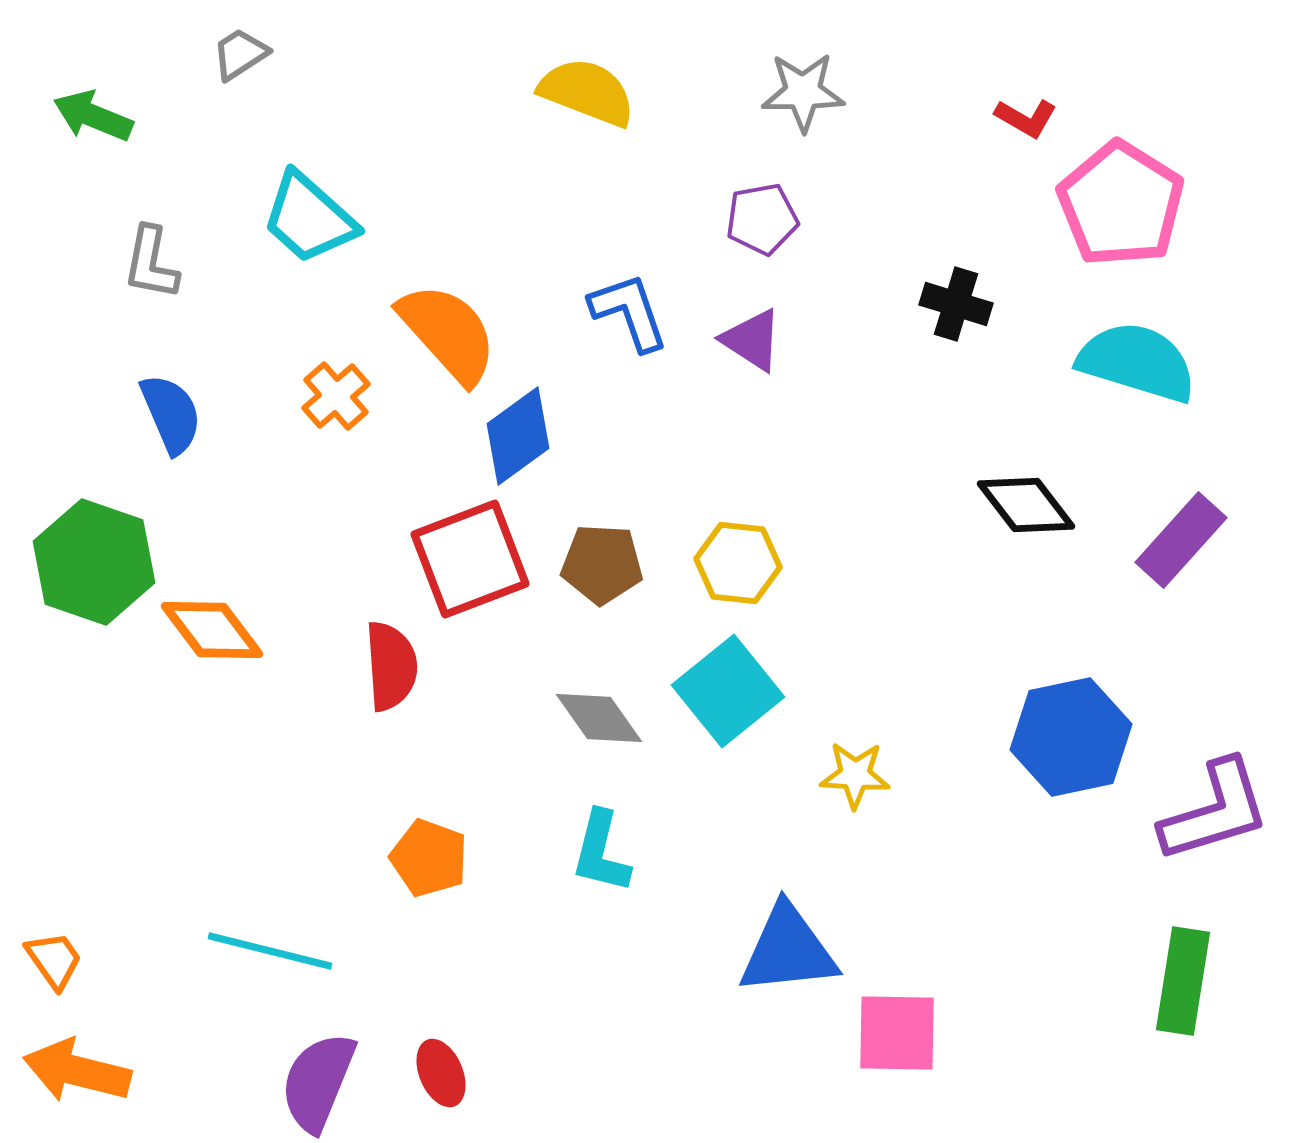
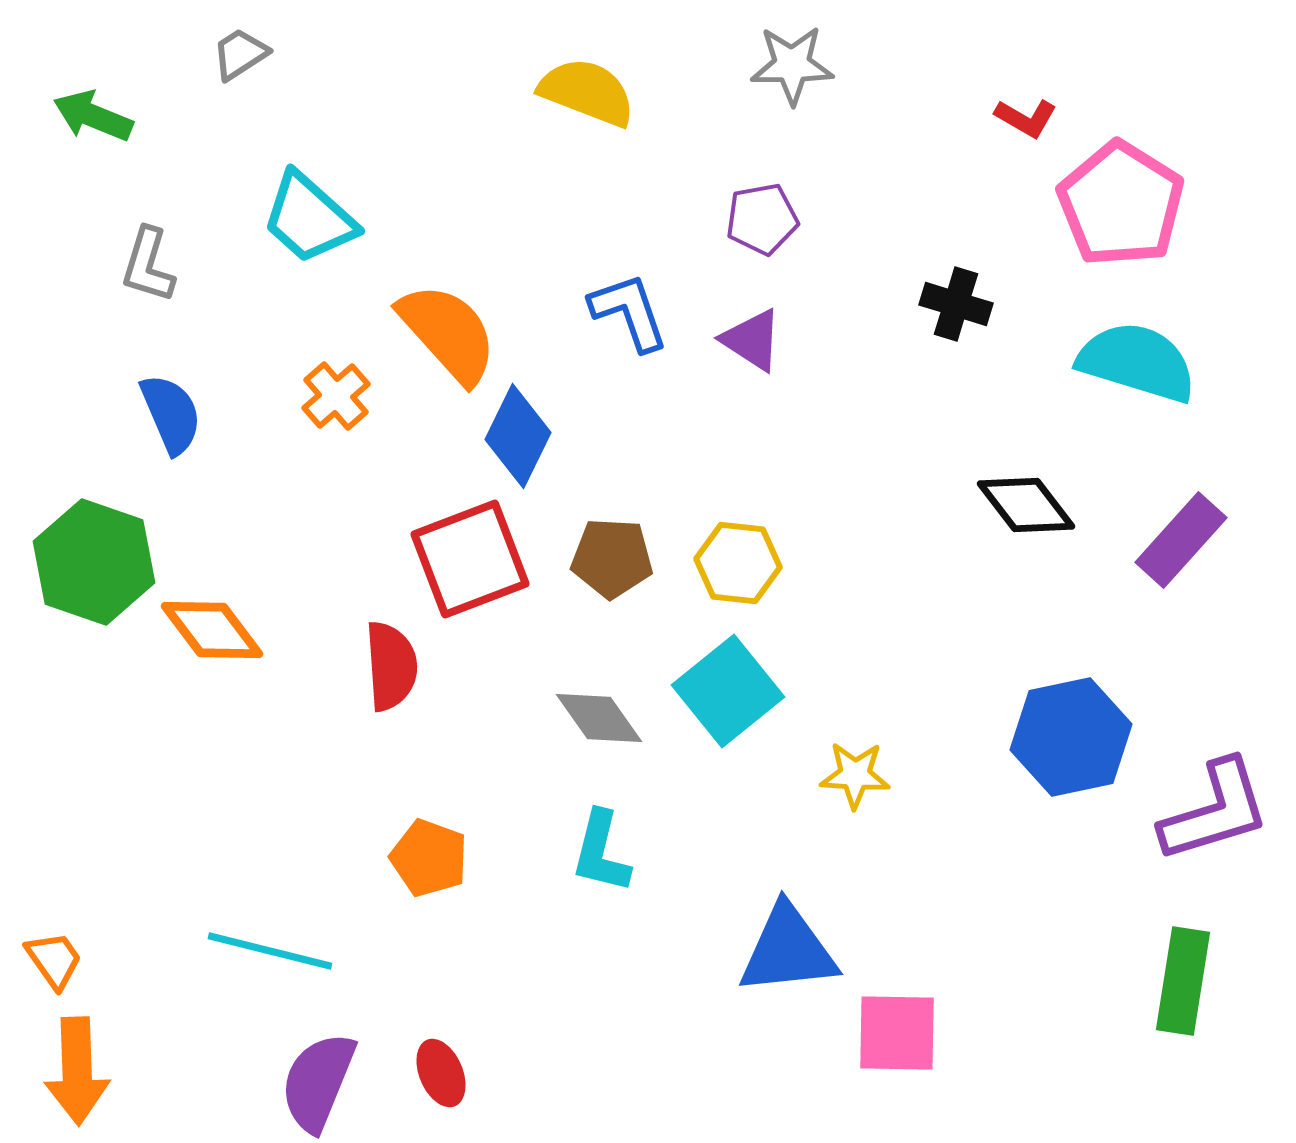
gray star: moved 11 px left, 27 px up
gray L-shape: moved 3 px left, 2 px down; rotated 6 degrees clockwise
blue diamond: rotated 28 degrees counterclockwise
brown pentagon: moved 10 px right, 6 px up
orange arrow: rotated 106 degrees counterclockwise
